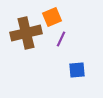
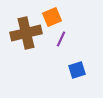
blue square: rotated 12 degrees counterclockwise
